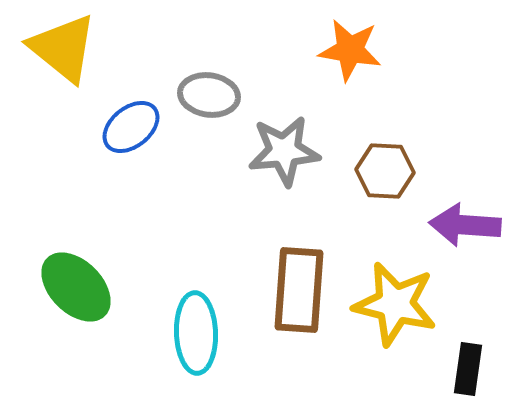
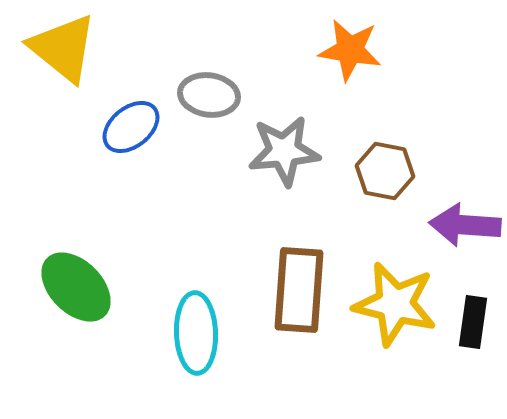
brown hexagon: rotated 8 degrees clockwise
black rectangle: moved 5 px right, 47 px up
